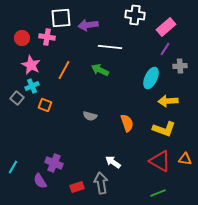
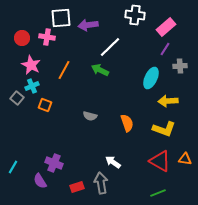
white line: rotated 50 degrees counterclockwise
